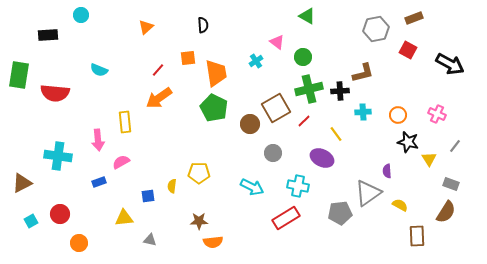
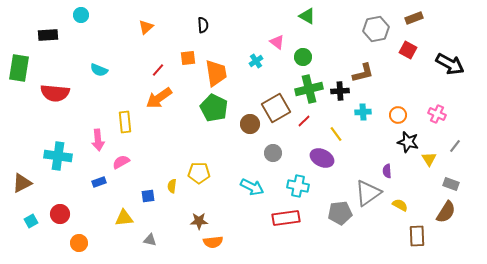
green rectangle at (19, 75): moved 7 px up
red rectangle at (286, 218): rotated 24 degrees clockwise
